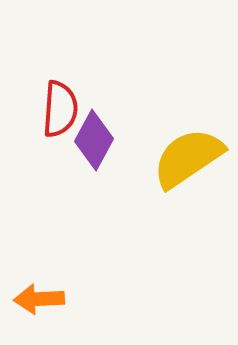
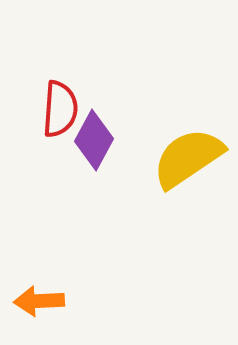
orange arrow: moved 2 px down
